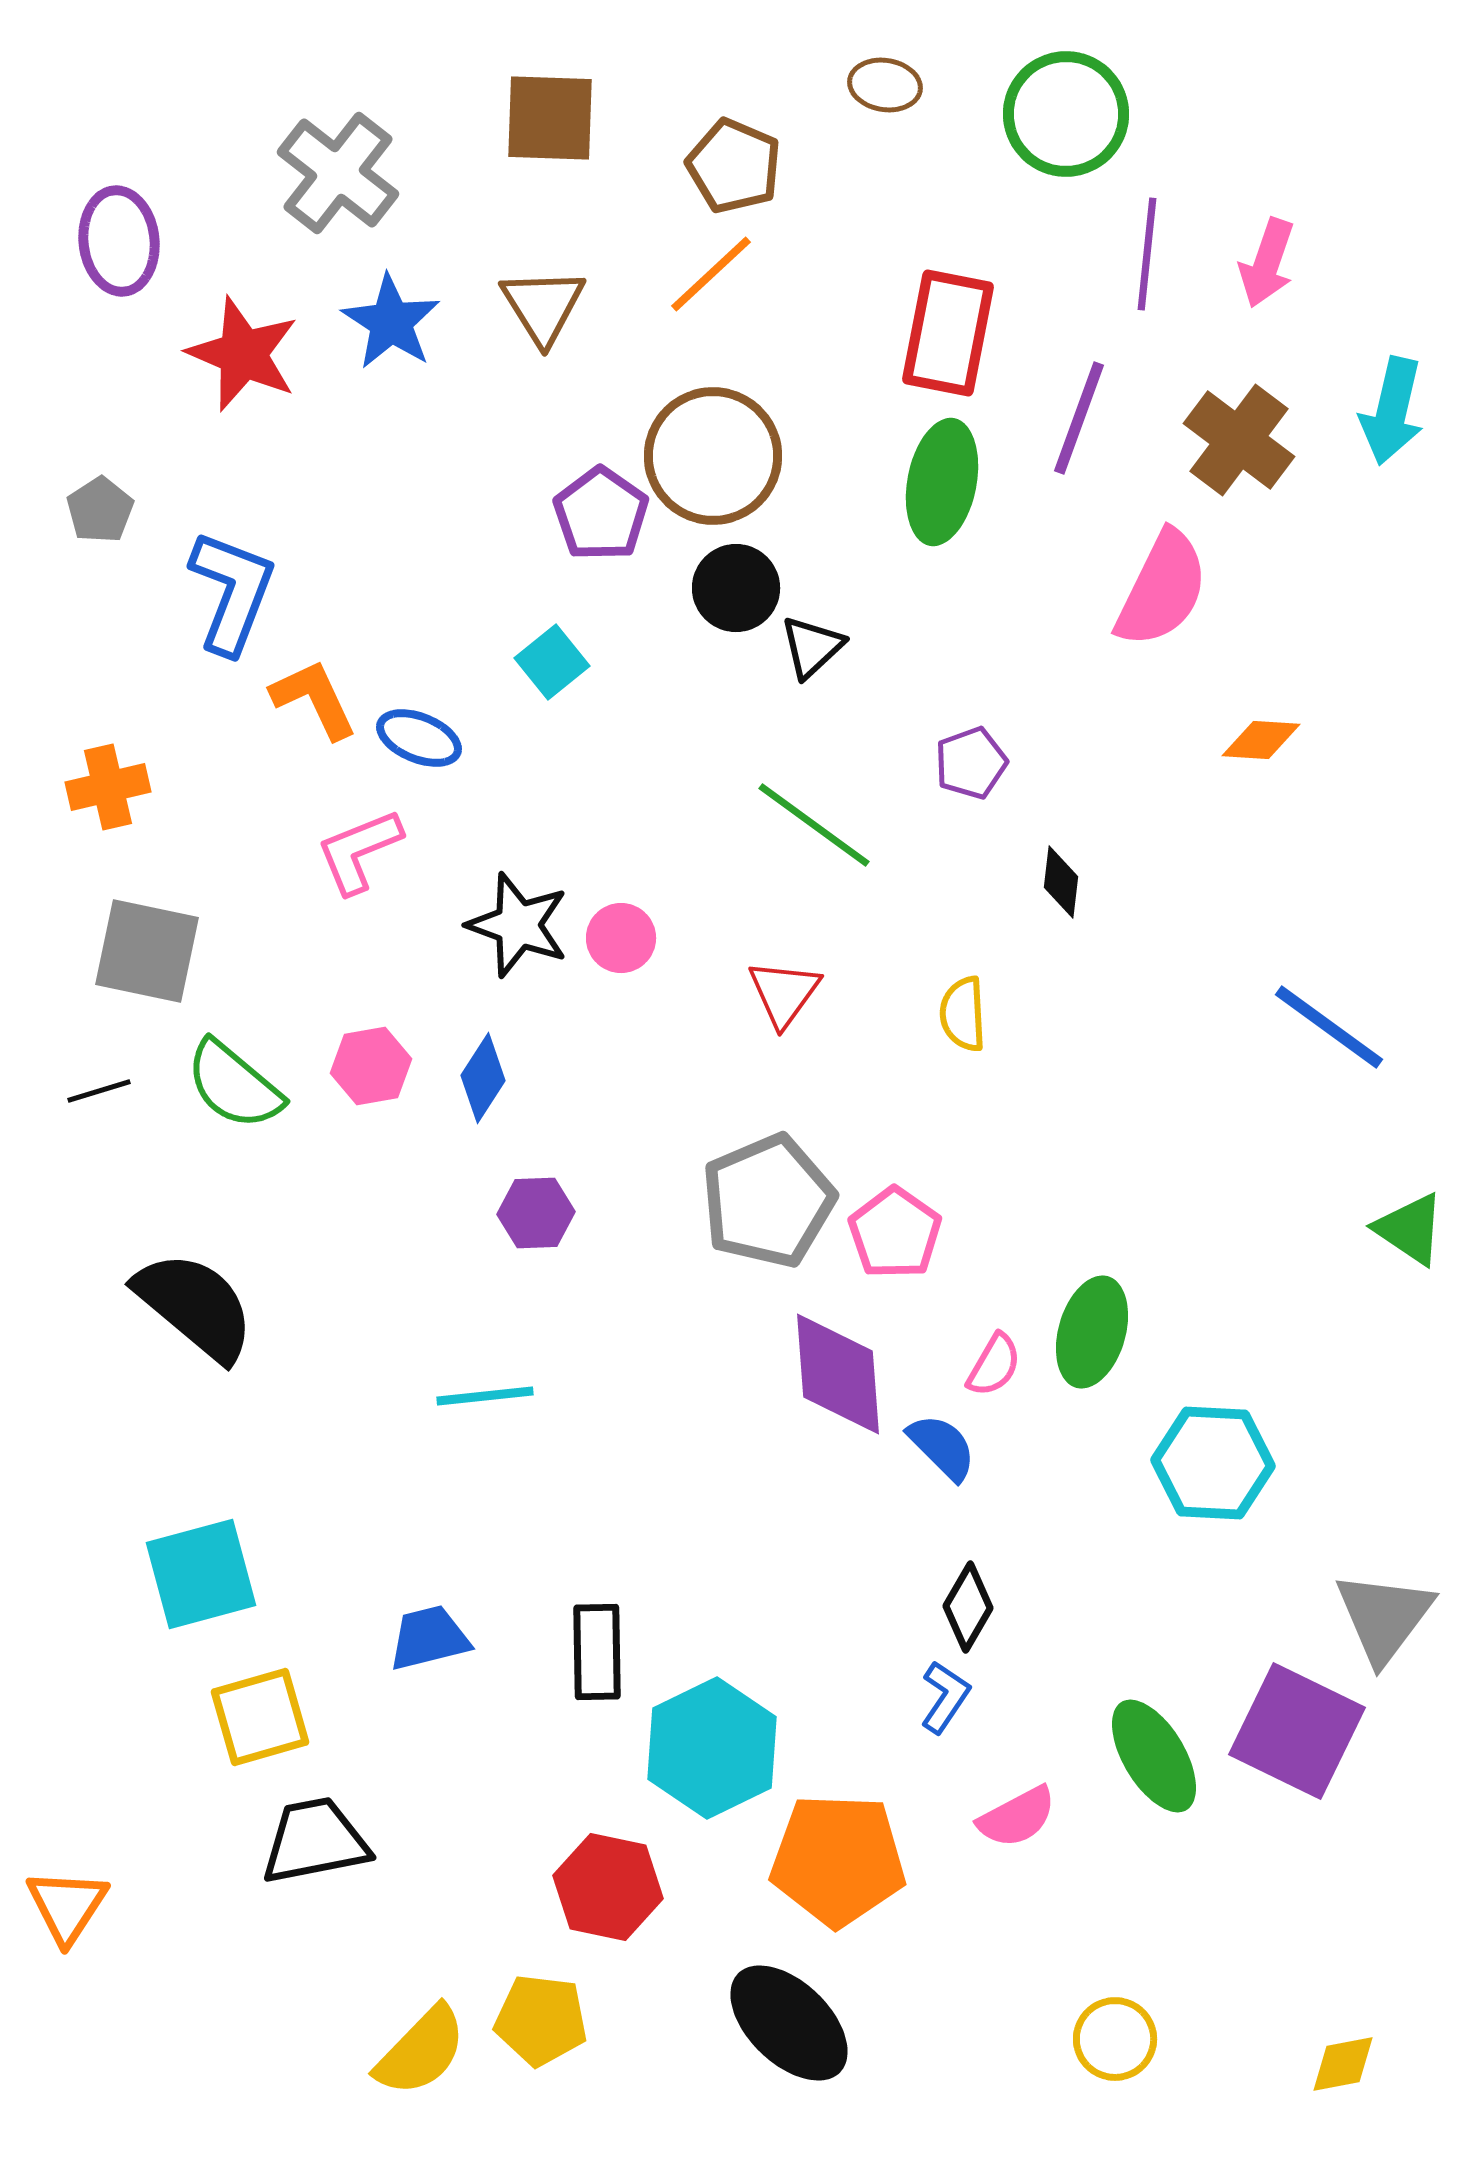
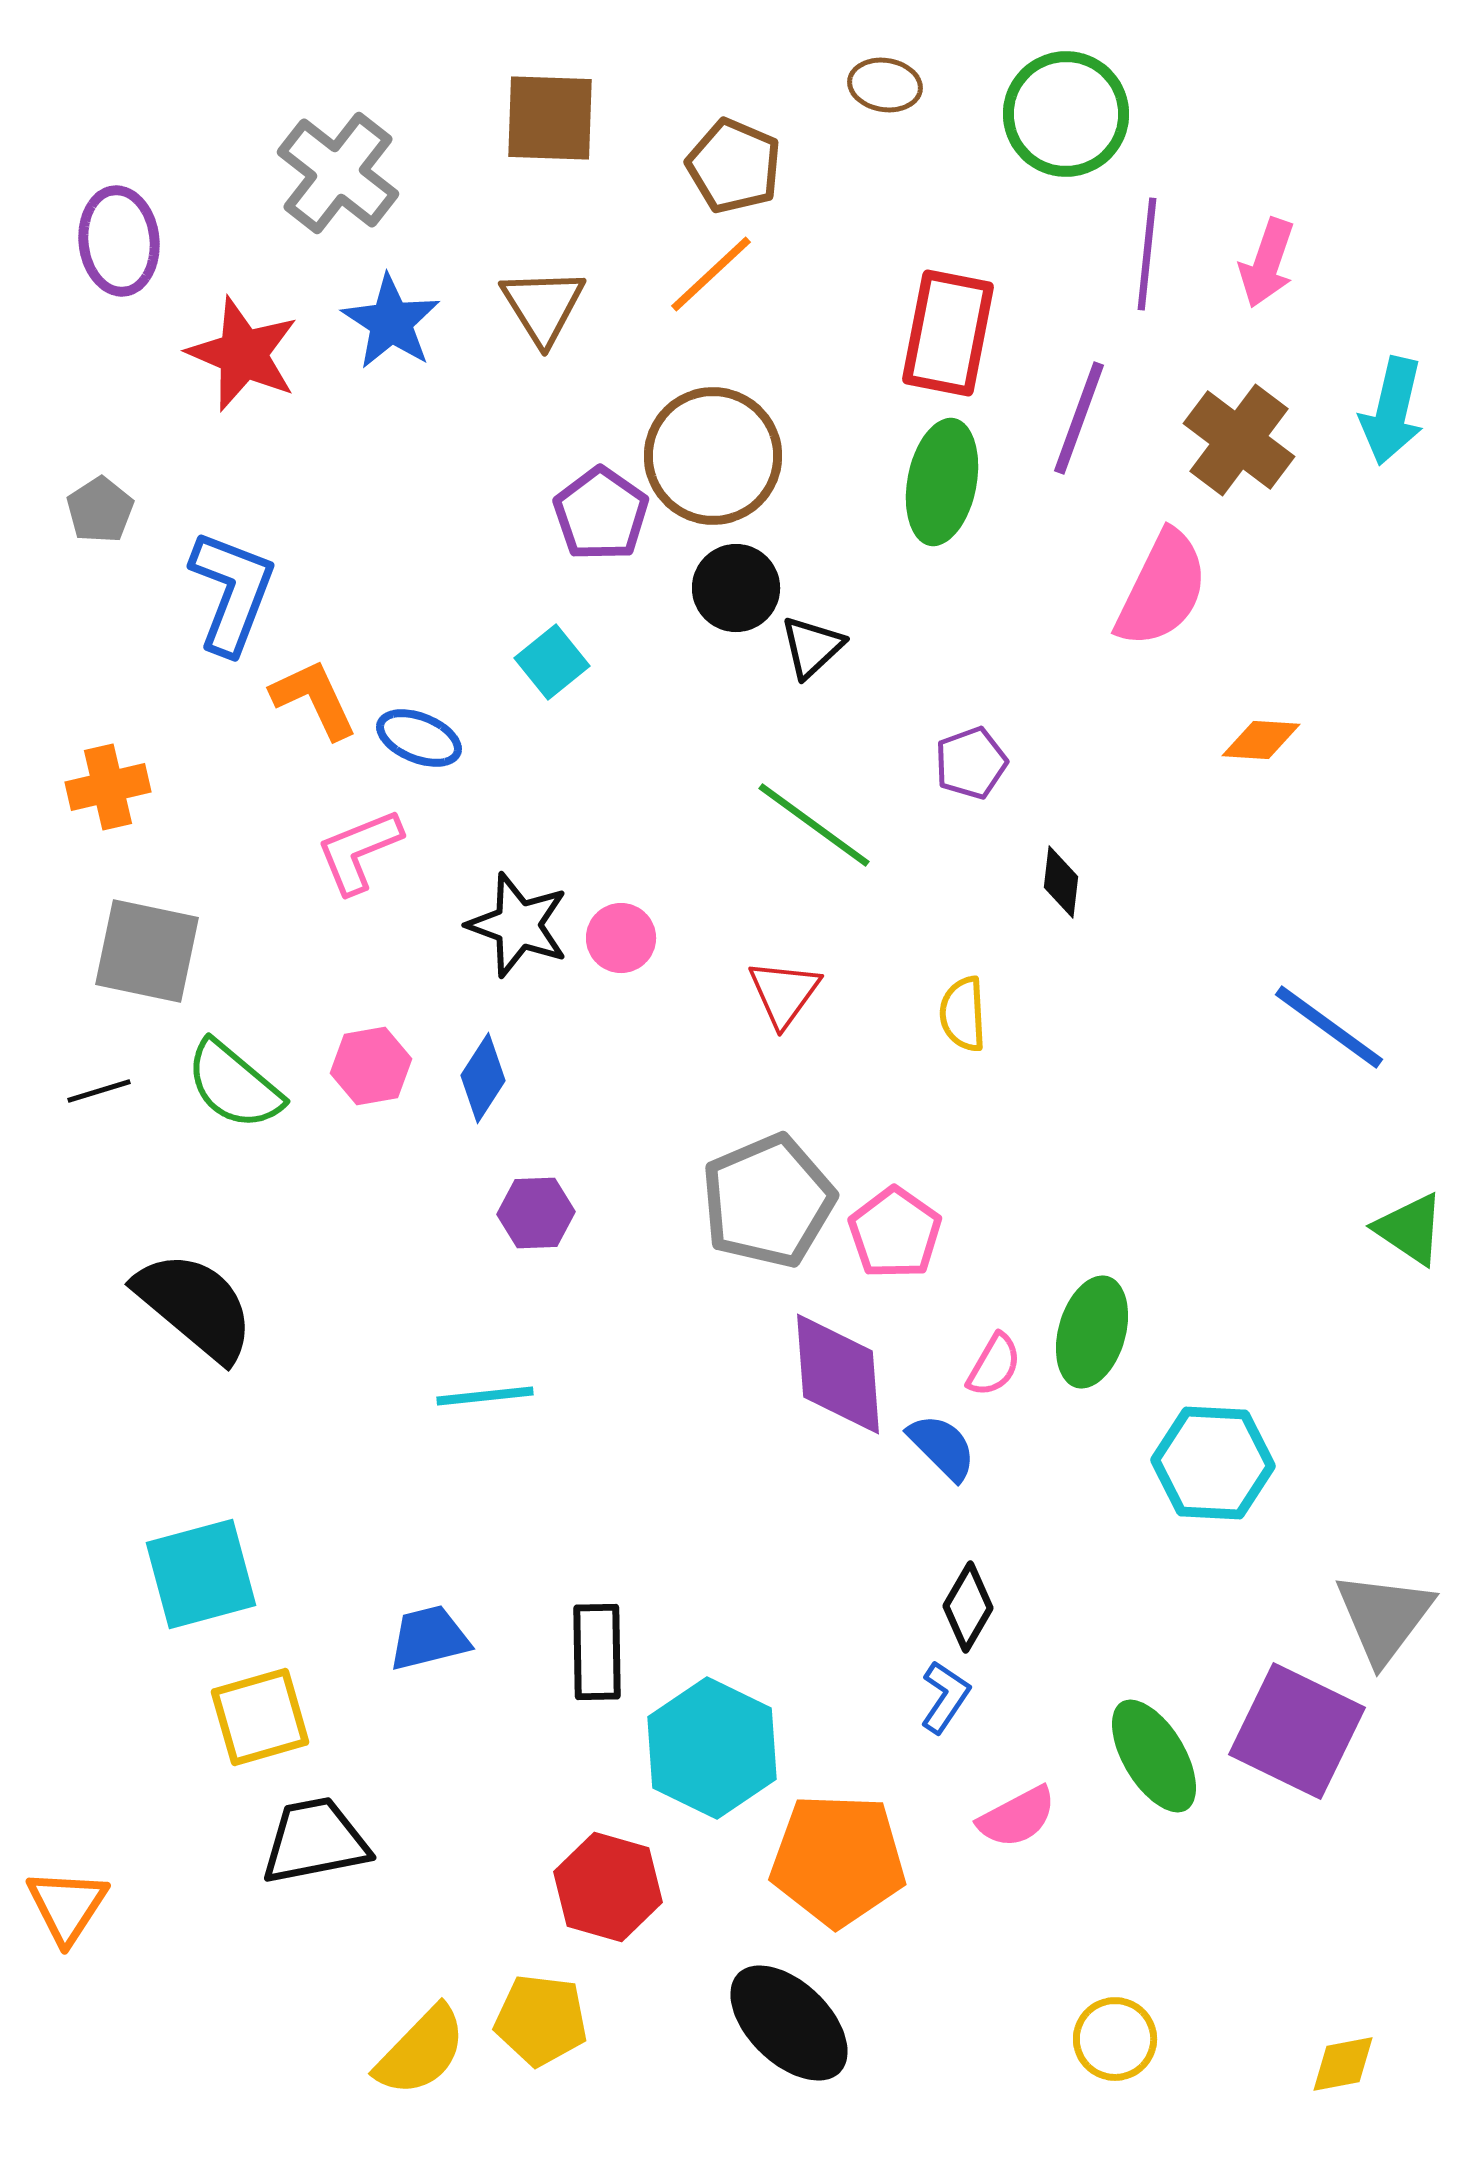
cyan hexagon at (712, 1748): rotated 8 degrees counterclockwise
red hexagon at (608, 1887): rotated 4 degrees clockwise
